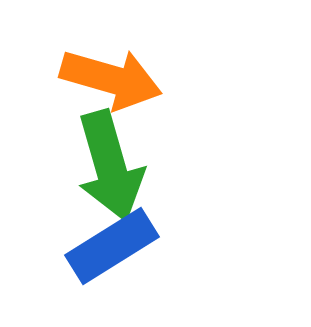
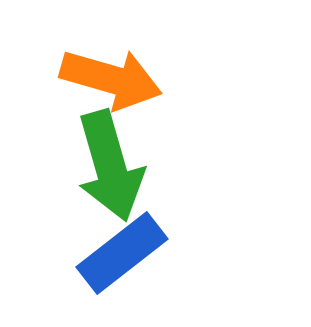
blue rectangle: moved 10 px right, 7 px down; rotated 6 degrees counterclockwise
